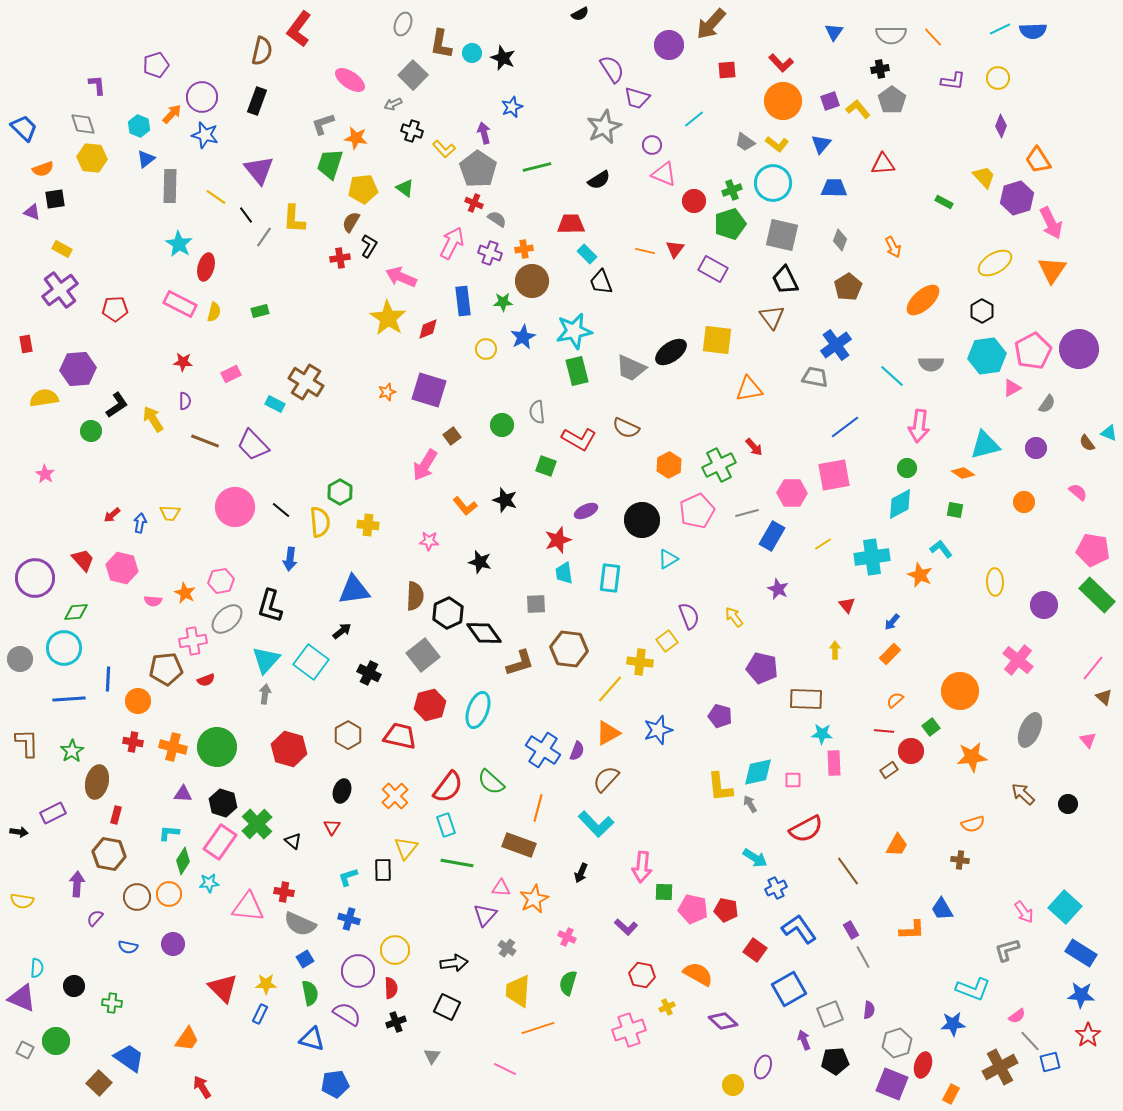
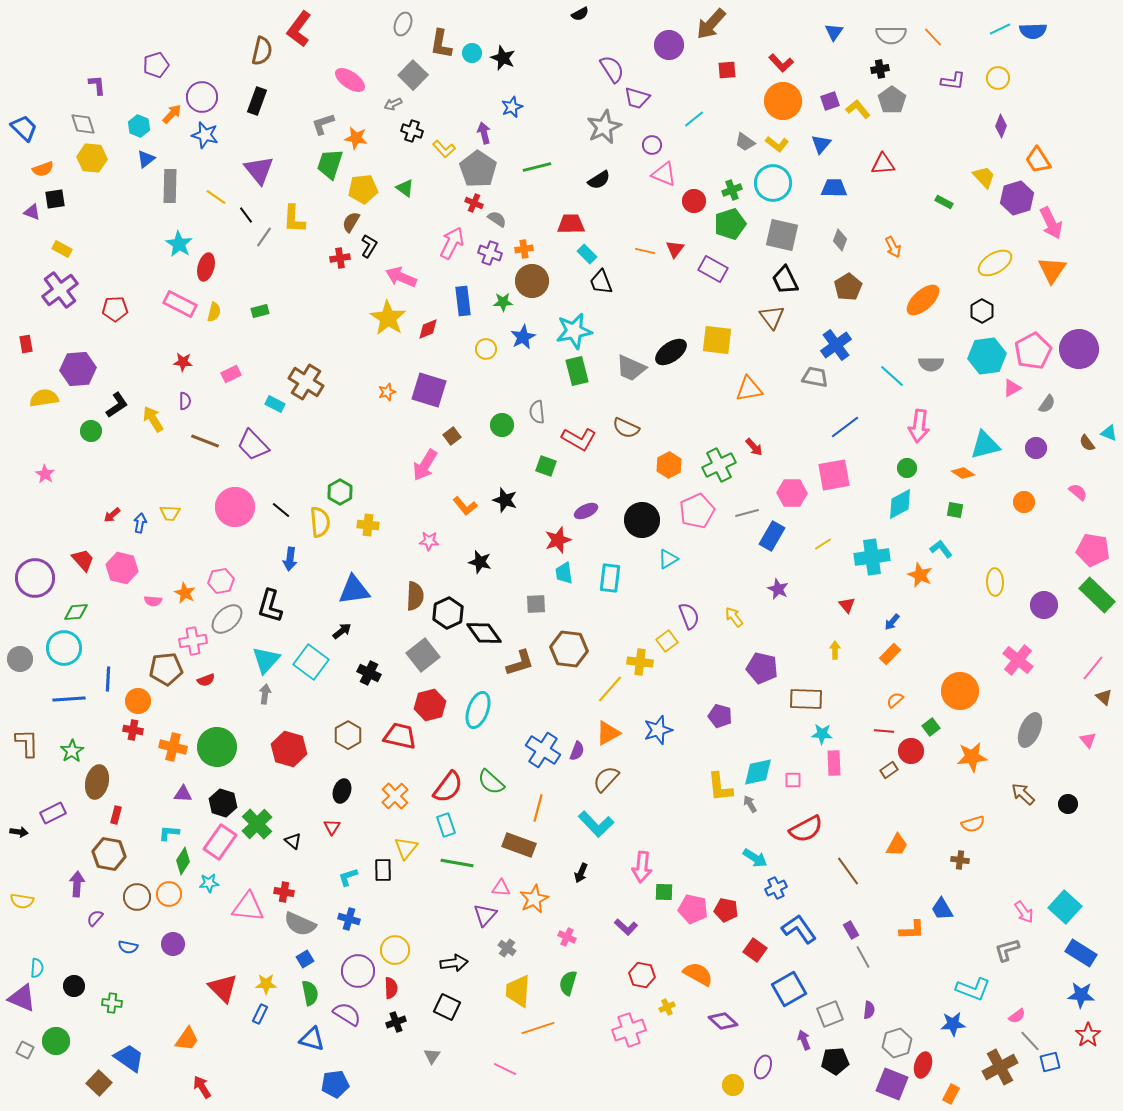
red cross at (133, 742): moved 12 px up
